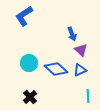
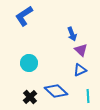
blue diamond: moved 22 px down
